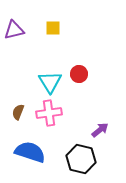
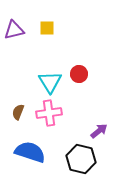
yellow square: moved 6 px left
purple arrow: moved 1 px left, 1 px down
